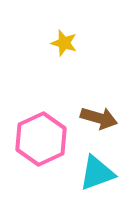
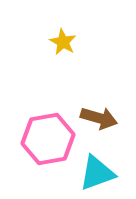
yellow star: moved 1 px left, 1 px up; rotated 12 degrees clockwise
pink hexagon: moved 7 px right; rotated 15 degrees clockwise
